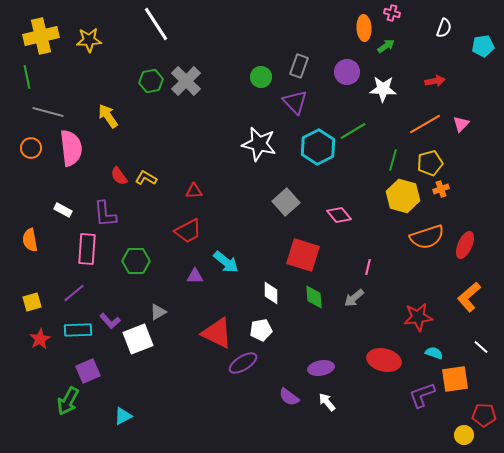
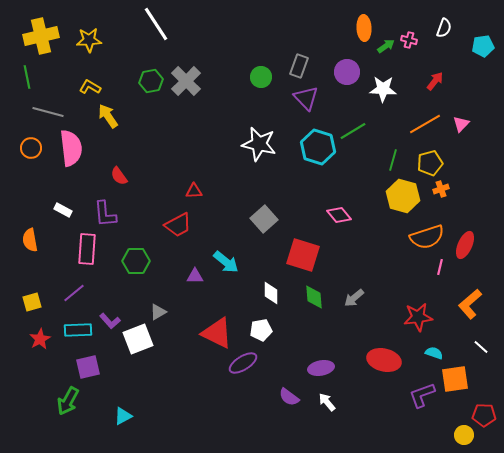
pink cross at (392, 13): moved 17 px right, 27 px down
red arrow at (435, 81): rotated 42 degrees counterclockwise
purple triangle at (295, 102): moved 11 px right, 4 px up
cyan hexagon at (318, 147): rotated 16 degrees counterclockwise
yellow L-shape at (146, 178): moved 56 px left, 91 px up
gray square at (286, 202): moved 22 px left, 17 px down
red trapezoid at (188, 231): moved 10 px left, 6 px up
pink line at (368, 267): moved 72 px right
orange L-shape at (469, 297): moved 1 px right, 7 px down
purple square at (88, 371): moved 4 px up; rotated 10 degrees clockwise
